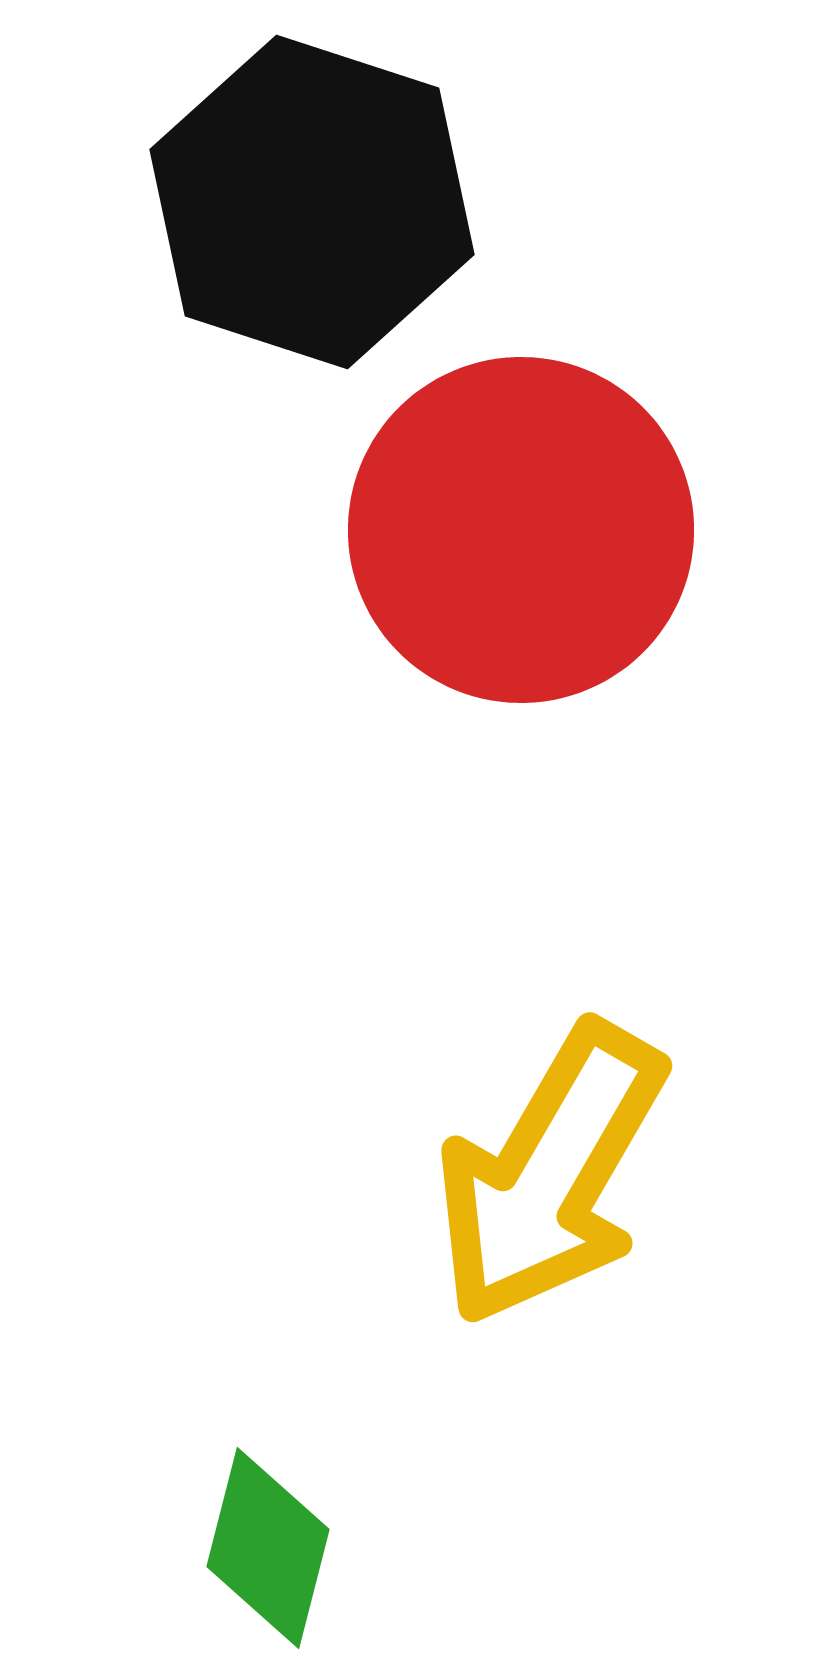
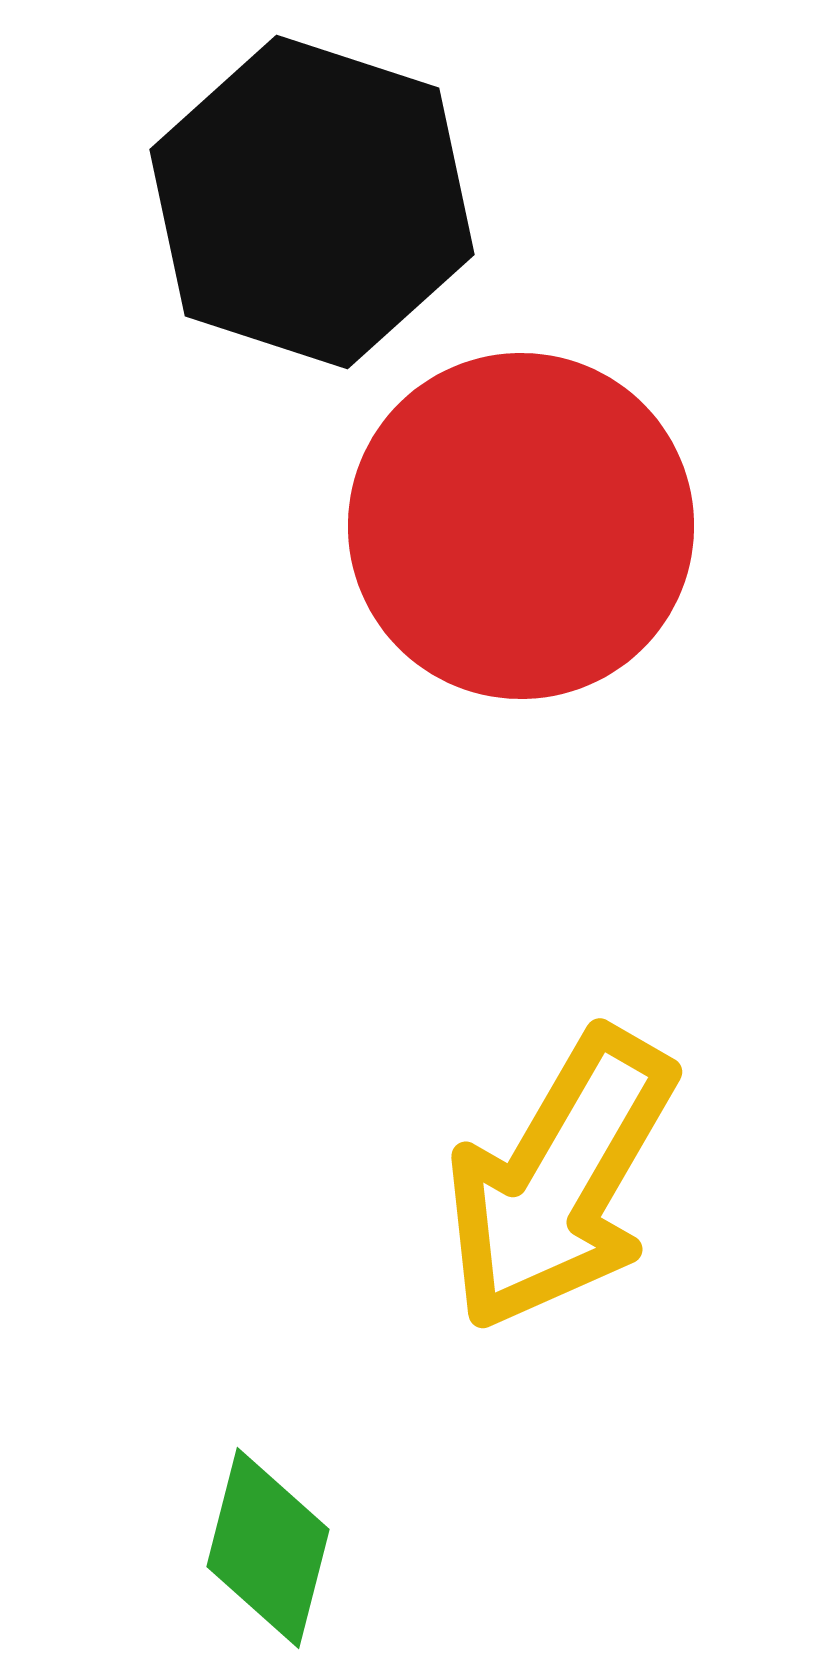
red circle: moved 4 px up
yellow arrow: moved 10 px right, 6 px down
